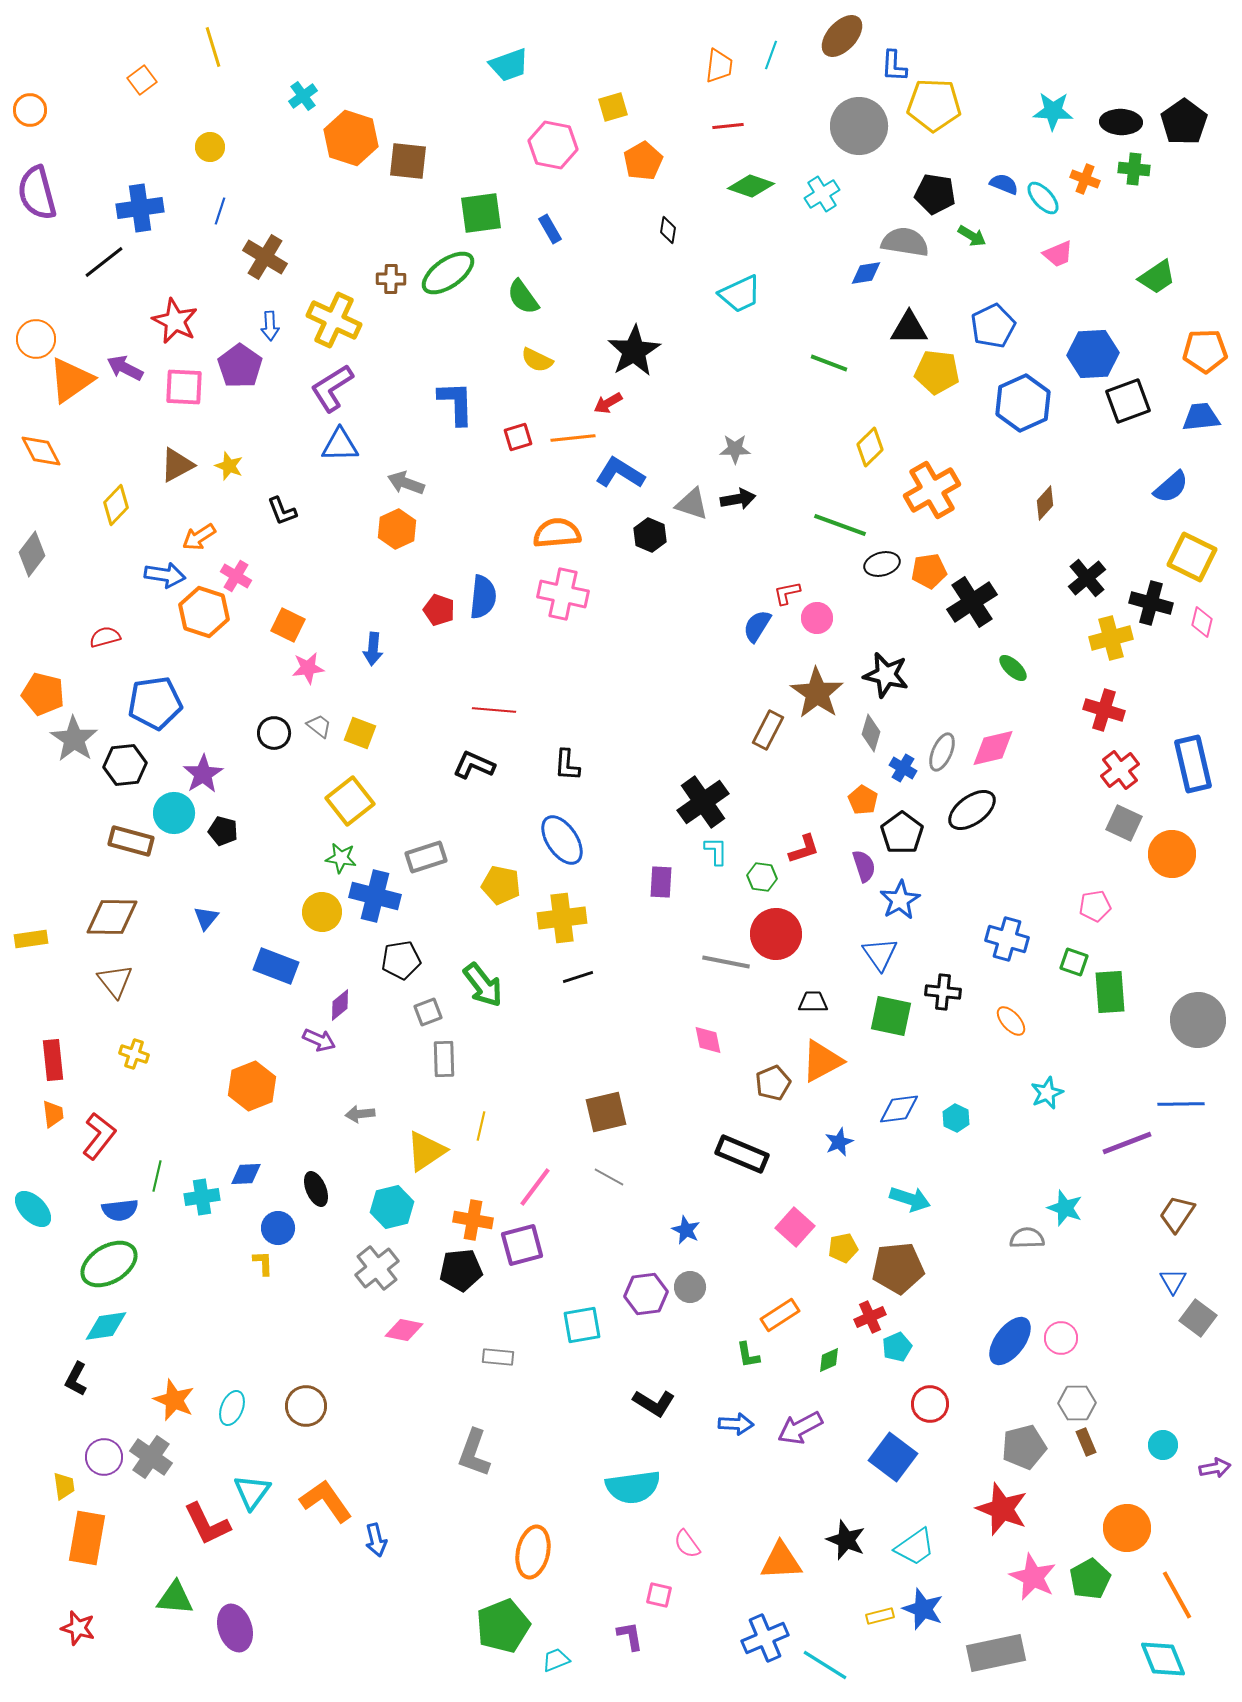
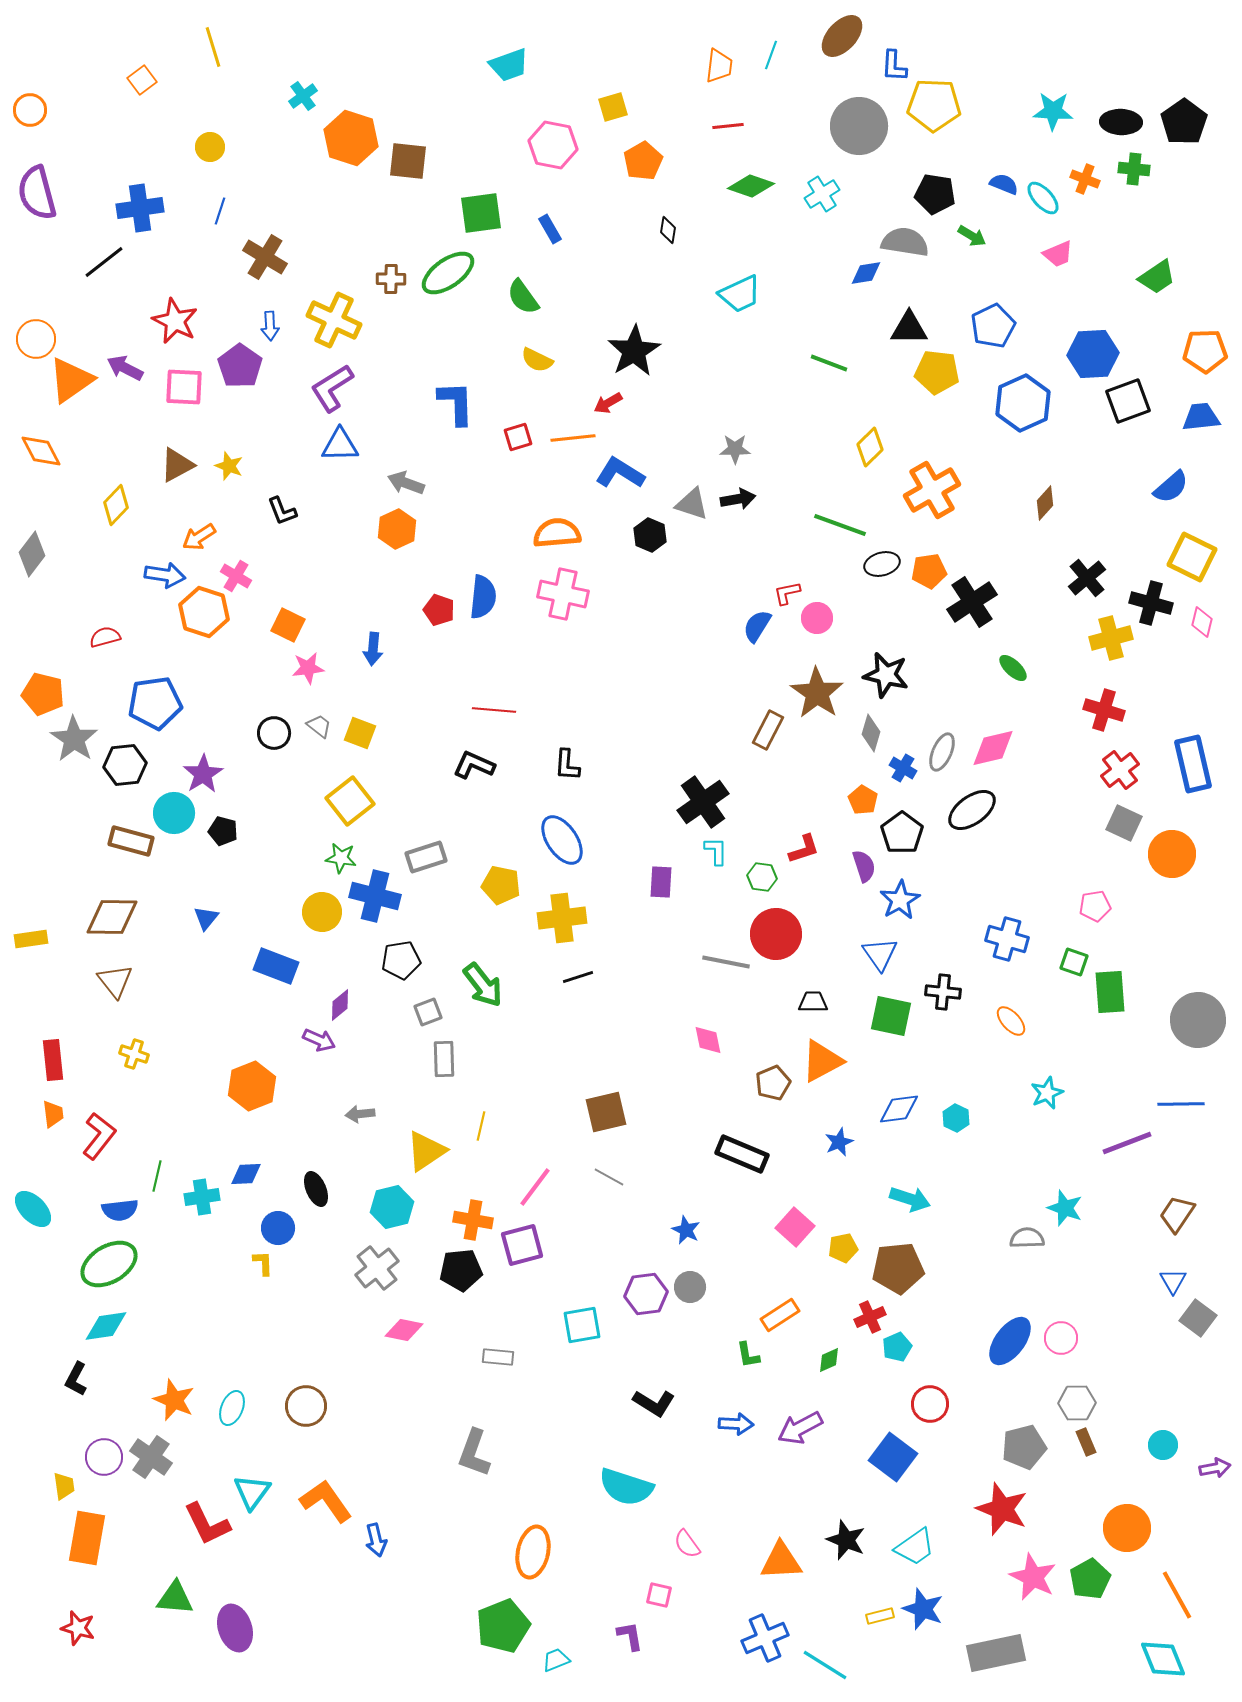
cyan semicircle at (633, 1487): moved 7 px left; rotated 26 degrees clockwise
